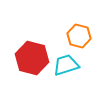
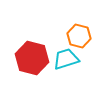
cyan trapezoid: moved 6 px up
